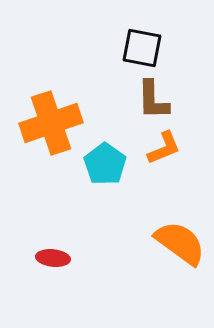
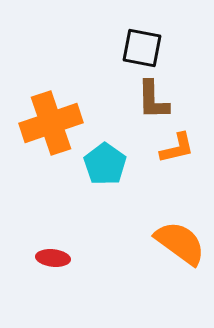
orange L-shape: moved 13 px right; rotated 9 degrees clockwise
